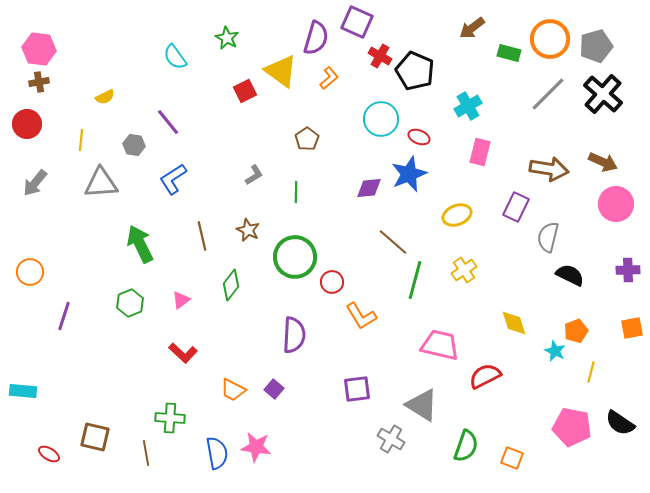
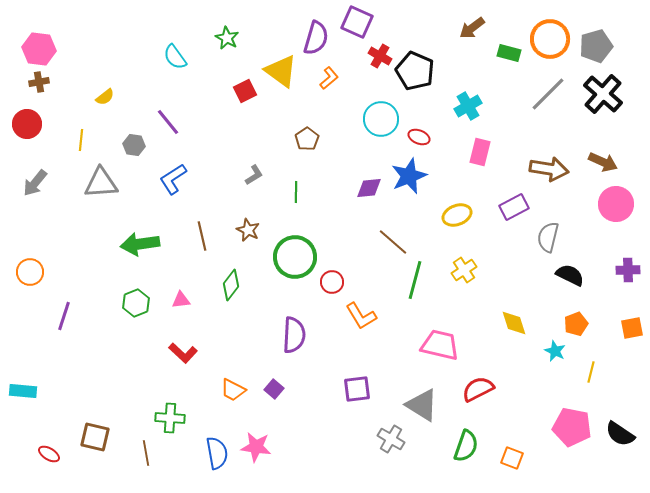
yellow semicircle at (105, 97): rotated 12 degrees counterclockwise
blue star at (409, 174): moved 2 px down
purple rectangle at (516, 207): moved 2 px left; rotated 36 degrees clockwise
green arrow at (140, 244): rotated 72 degrees counterclockwise
pink triangle at (181, 300): rotated 30 degrees clockwise
green hexagon at (130, 303): moved 6 px right
orange pentagon at (576, 331): moved 7 px up
red semicircle at (485, 376): moved 7 px left, 13 px down
black semicircle at (620, 423): moved 11 px down
